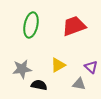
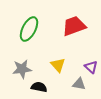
green ellipse: moved 2 px left, 4 px down; rotated 15 degrees clockwise
yellow triangle: rotated 42 degrees counterclockwise
black semicircle: moved 2 px down
